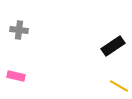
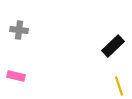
black rectangle: rotated 10 degrees counterclockwise
yellow line: rotated 42 degrees clockwise
